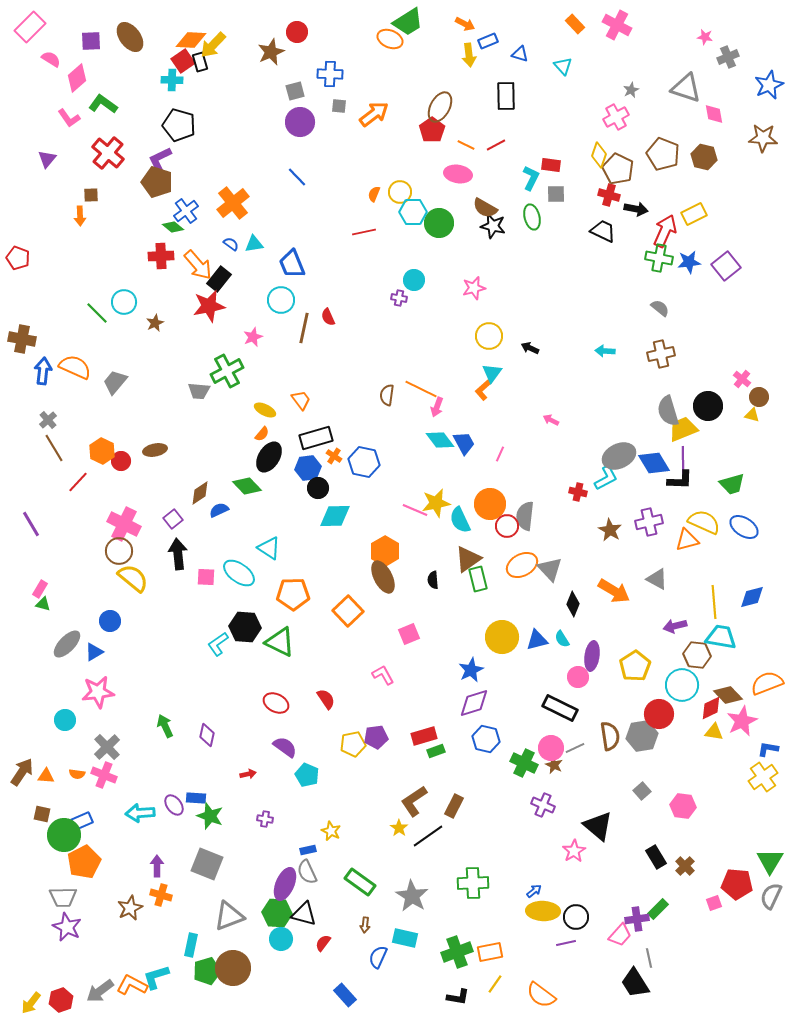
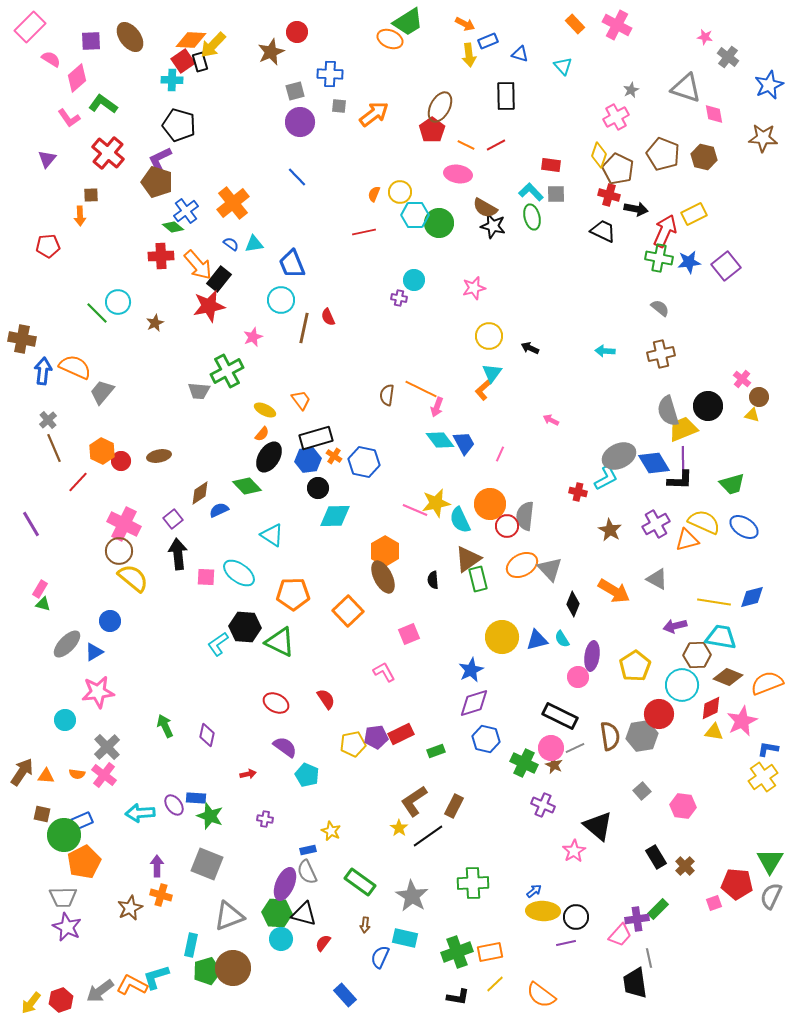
gray cross at (728, 57): rotated 30 degrees counterclockwise
cyan L-shape at (531, 178): moved 14 px down; rotated 70 degrees counterclockwise
cyan hexagon at (413, 212): moved 2 px right, 3 px down
red pentagon at (18, 258): moved 30 px right, 12 px up; rotated 25 degrees counterclockwise
cyan circle at (124, 302): moved 6 px left
gray trapezoid at (115, 382): moved 13 px left, 10 px down
brown line at (54, 448): rotated 8 degrees clockwise
brown ellipse at (155, 450): moved 4 px right, 6 px down
blue hexagon at (308, 468): moved 8 px up
purple cross at (649, 522): moved 7 px right, 2 px down; rotated 16 degrees counterclockwise
cyan triangle at (269, 548): moved 3 px right, 13 px up
yellow line at (714, 602): rotated 76 degrees counterclockwise
brown hexagon at (697, 655): rotated 8 degrees counterclockwise
pink L-shape at (383, 675): moved 1 px right, 3 px up
brown diamond at (728, 695): moved 18 px up; rotated 24 degrees counterclockwise
black rectangle at (560, 708): moved 8 px down
red rectangle at (424, 736): moved 23 px left, 2 px up; rotated 10 degrees counterclockwise
pink cross at (104, 775): rotated 15 degrees clockwise
blue semicircle at (378, 957): moved 2 px right
black trapezoid at (635, 983): rotated 24 degrees clockwise
yellow line at (495, 984): rotated 12 degrees clockwise
